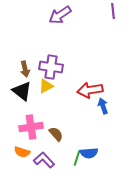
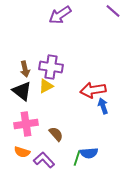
purple line: rotated 42 degrees counterclockwise
red arrow: moved 3 px right
pink cross: moved 5 px left, 3 px up
